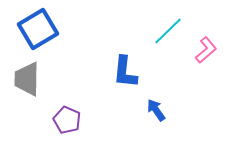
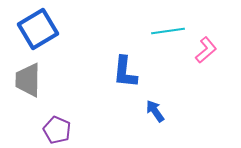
cyan line: rotated 36 degrees clockwise
gray trapezoid: moved 1 px right, 1 px down
blue arrow: moved 1 px left, 1 px down
purple pentagon: moved 10 px left, 10 px down
